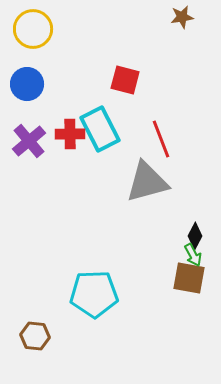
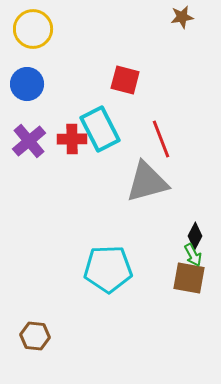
red cross: moved 2 px right, 5 px down
cyan pentagon: moved 14 px right, 25 px up
